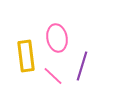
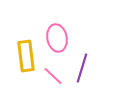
purple line: moved 2 px down
